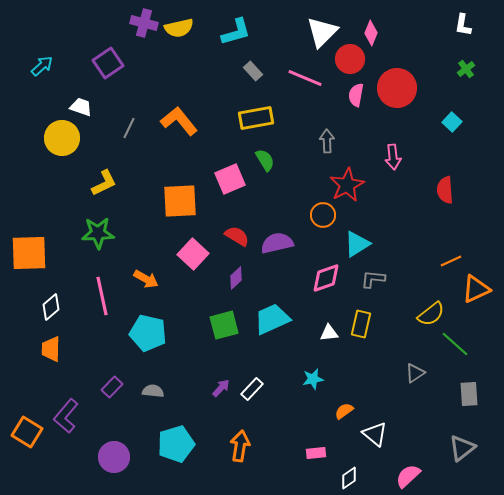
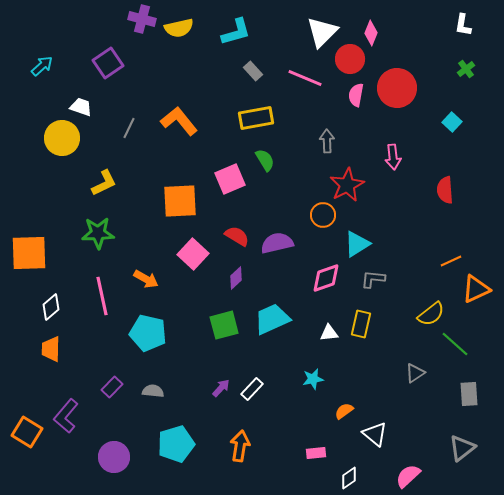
purple cross at (144, 23): moved 2 px left, 4 px up
